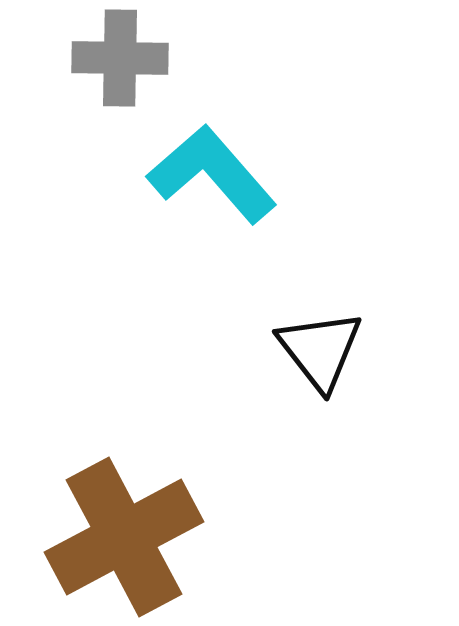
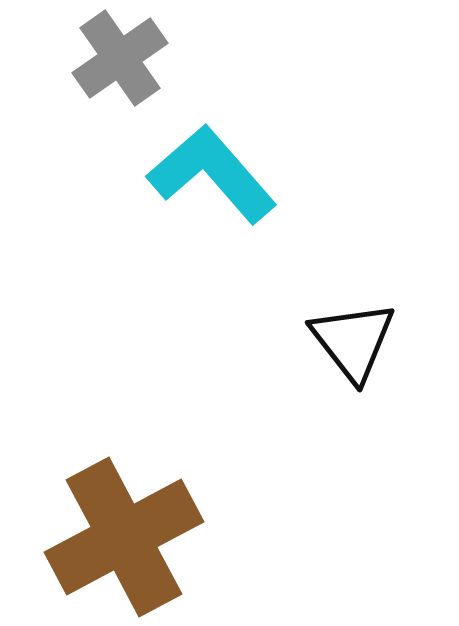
gray cross: rotated 36 degrees counterclockwise
black triangle: moved 33 px right, 9 px up
